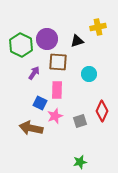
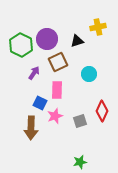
brown square: rotated 30 degrees counterclockwise
brown arrow: rotated 100 degrees counterclockwise
